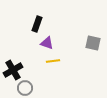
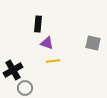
black rectangle: moved 1 px right; rotated 14 degrees counterclockwise
